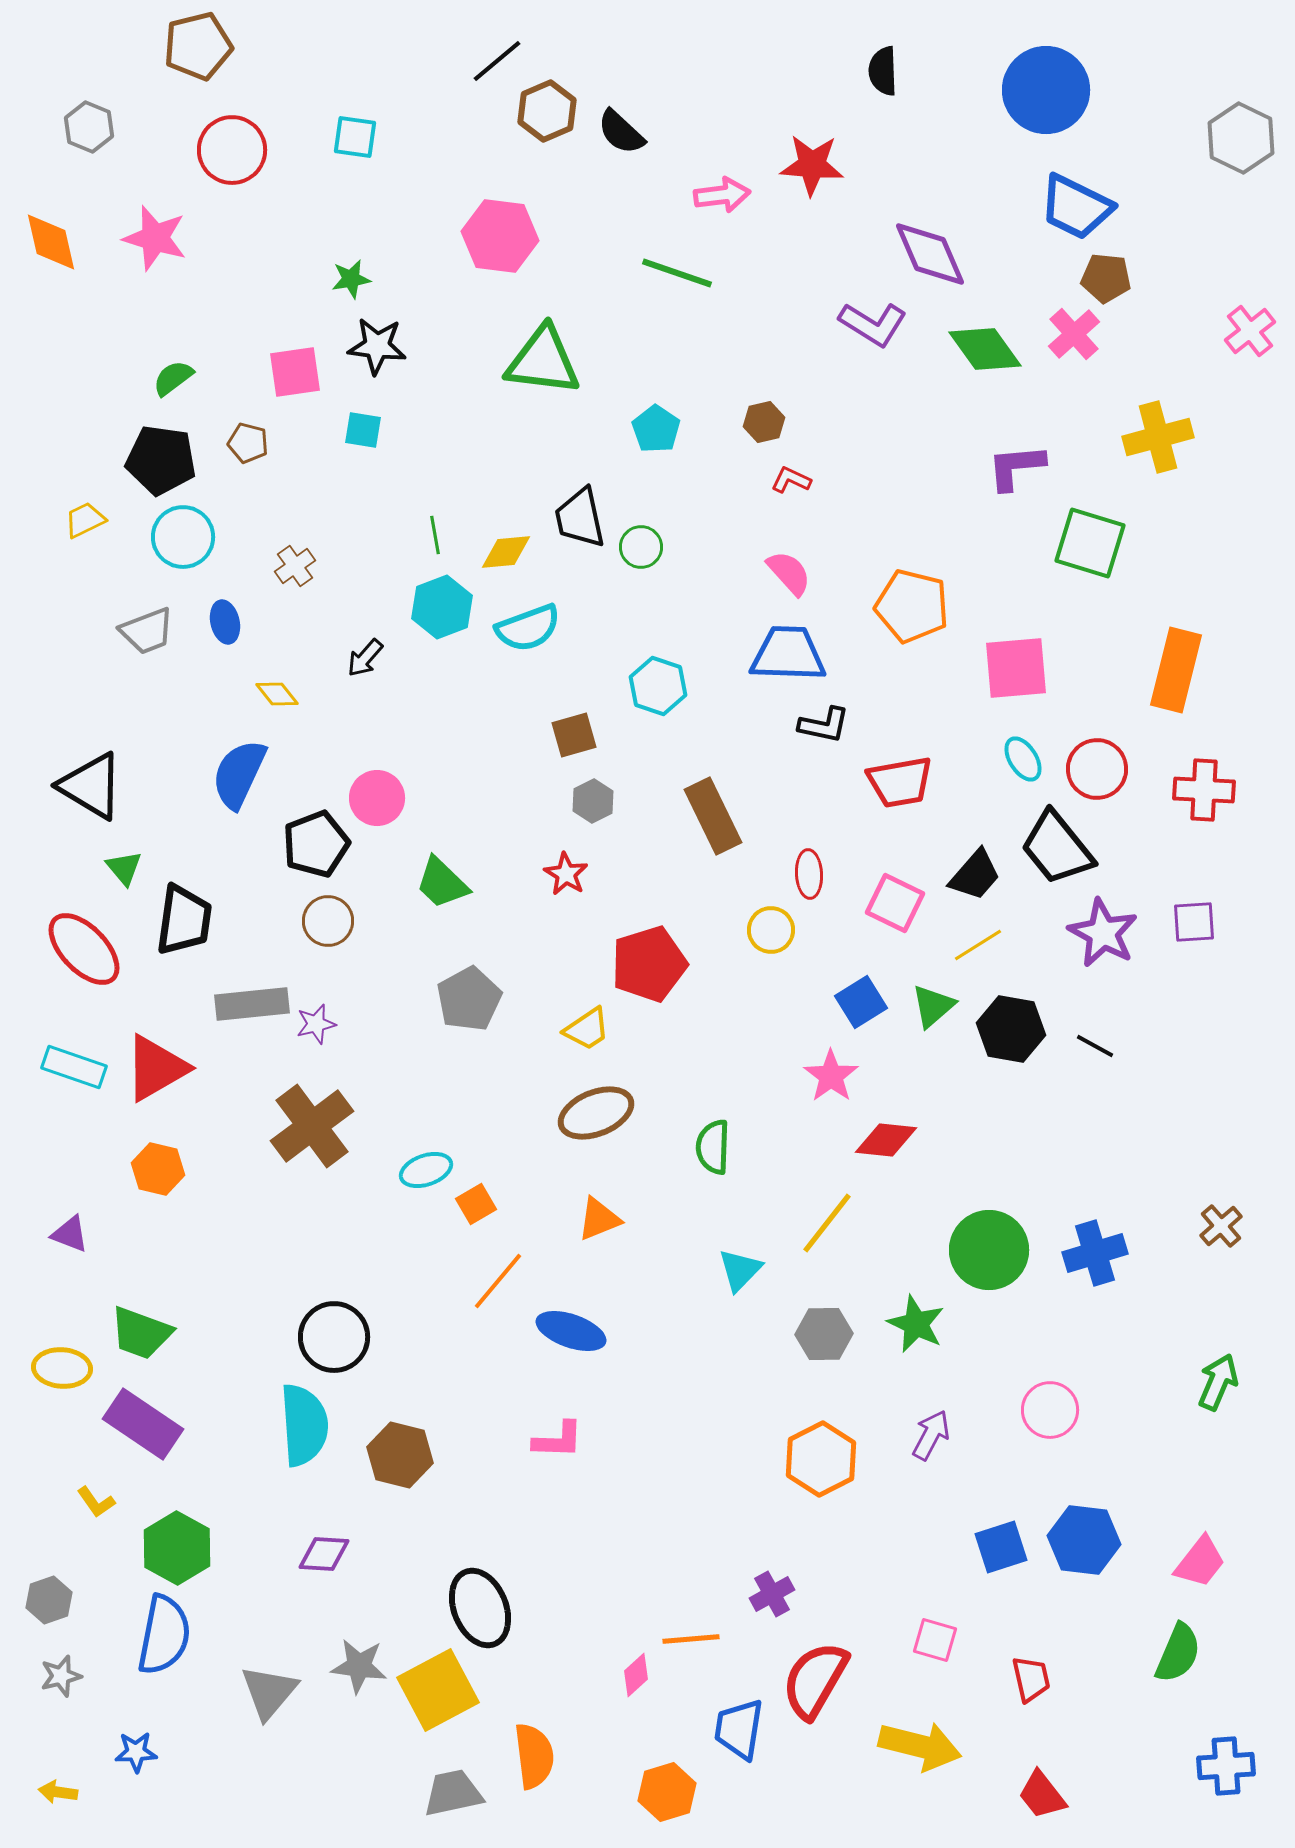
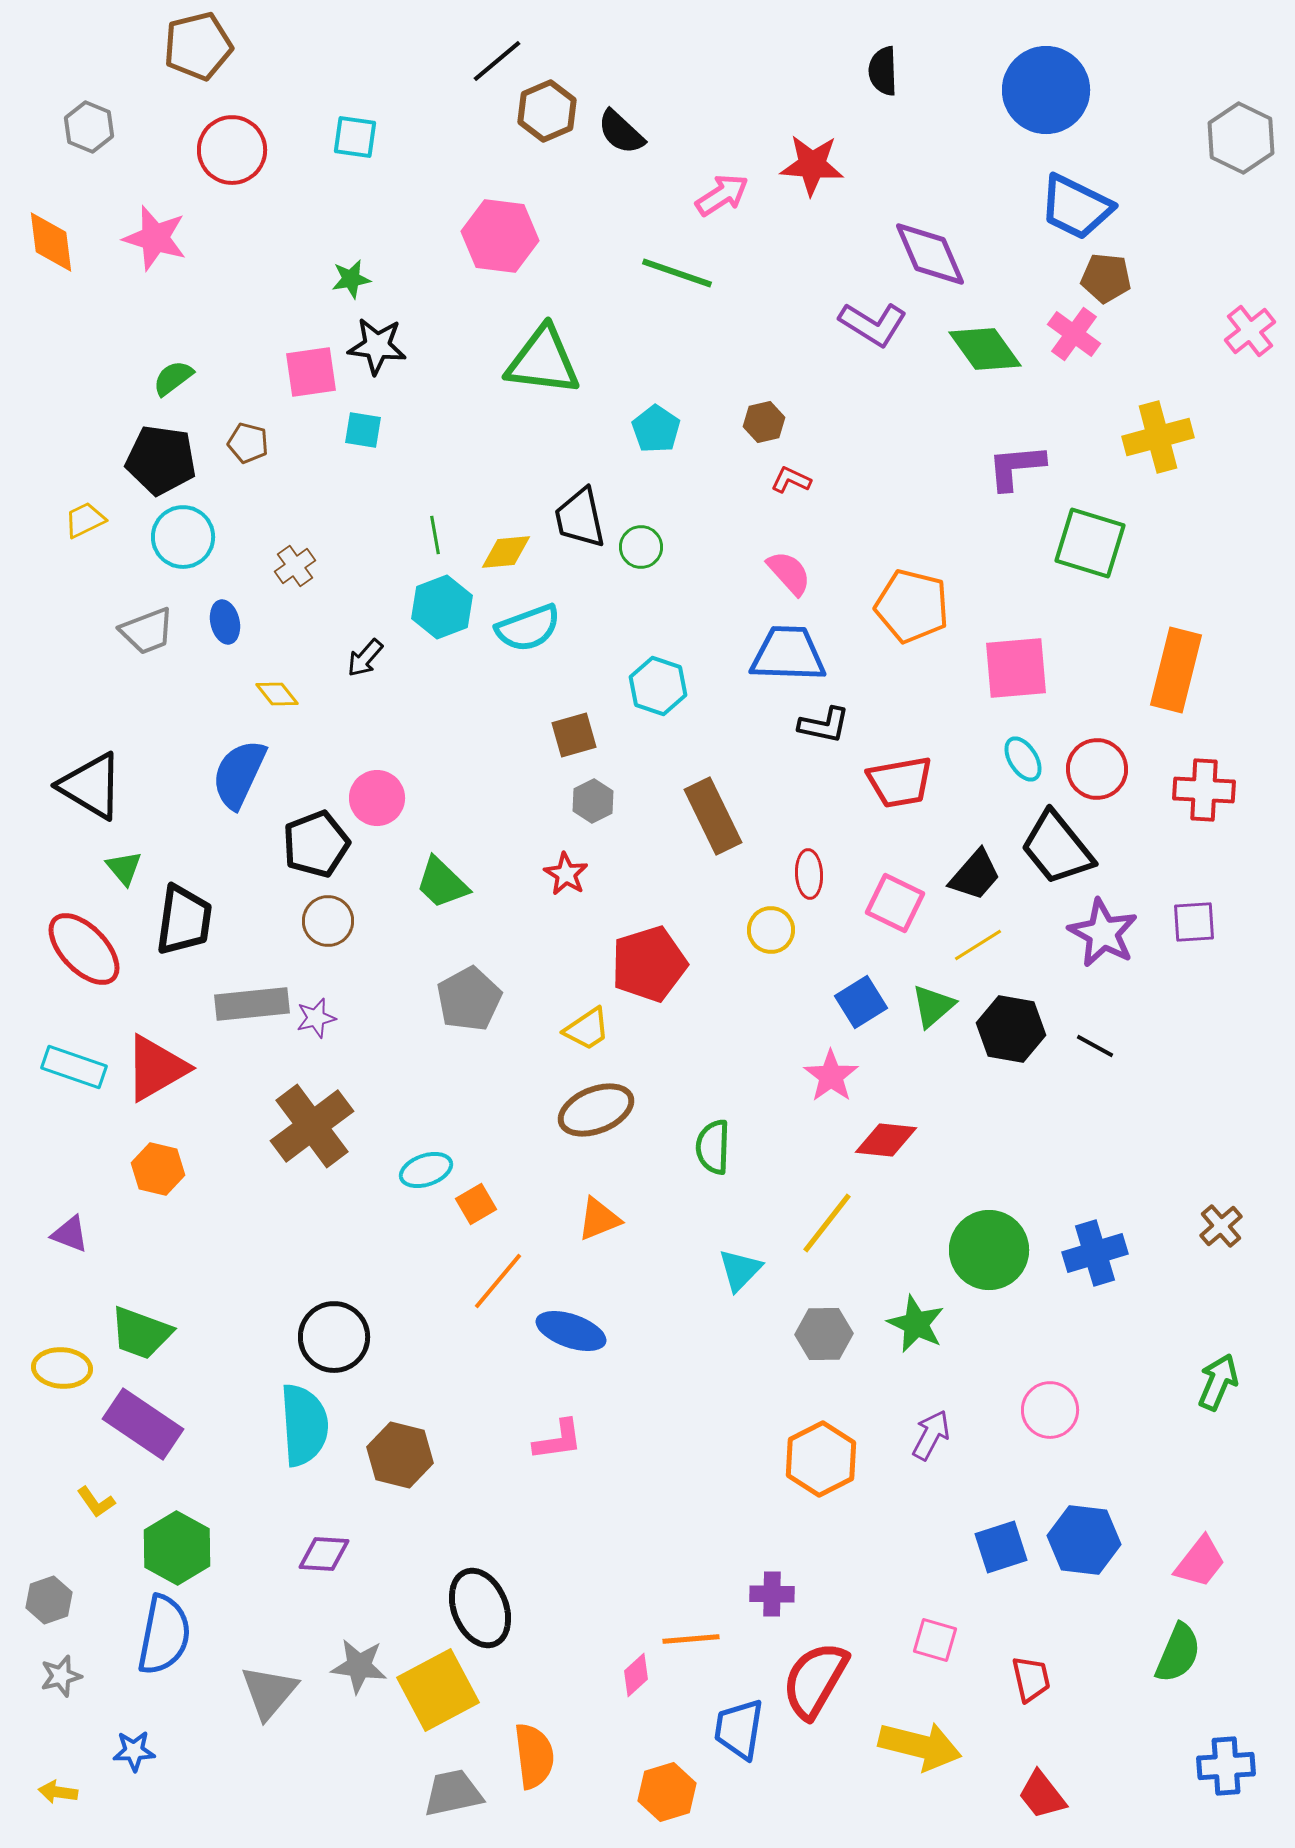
pink arrow at (722, 195): rotated 26 degrees counterclockwise
orange diamond at (51, 242): rotated 6 degrees clockwise
pink cross at (1074, 334): rotated 12 degrees counterclockwise
pink square at (295, 372): moved 16 px right
purple star at (316, 1024): moved 6 px up
brown ellipse at (596, 1113): moved 3 px up
pink L-shape at (558, 1440): rotated 10 degrees counterclockwise
purple cross at (772, 1594): rotated 30 degrees clockwise
blue star at (136, 1752): moved 2 px left, 1 px up
